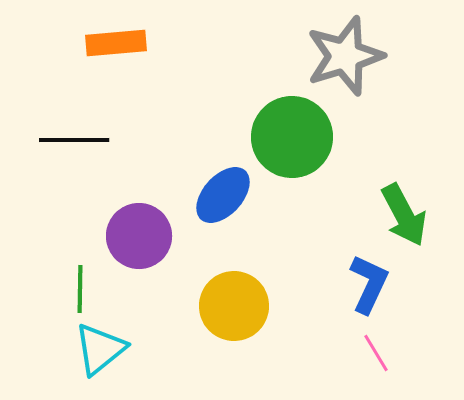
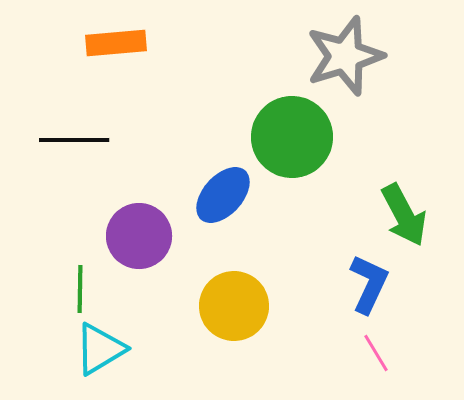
cyan triangle: rotated 8 degrees clockwise
